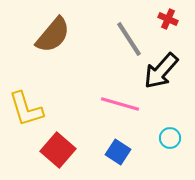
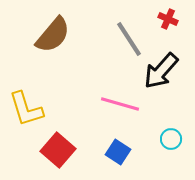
cyan circle: moved 1 px right, 1 px down
